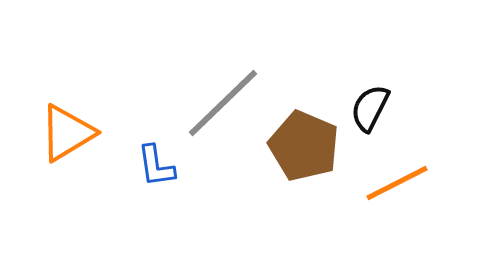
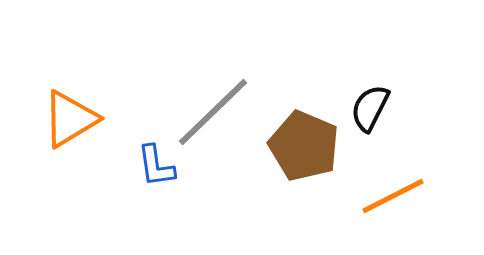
gray line: moved 10 px left, 9 px down
orange triangle: moved 3 px right, 14 px up
orange line: moved 4 px left, 13 px down
